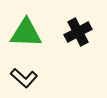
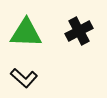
black cross: moved 1 px right, 1 px up
